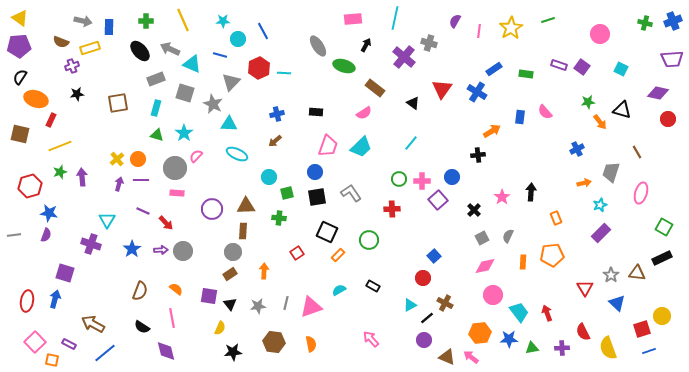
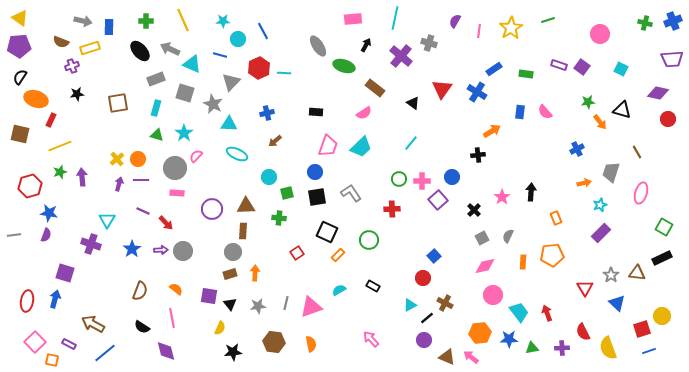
purple cross at (404, 57): moved 3 px left, 1 px up
blue cross at (277, 114): moved 10 px left, 1 px up
blue rectangle at (520, 117): moved 5 px up
orange arrow at (264, 271): moved 9 px left, 2 px down
brown rectangle at (230, 274): rotated 16 degrees clockwise
